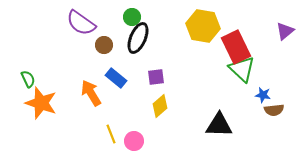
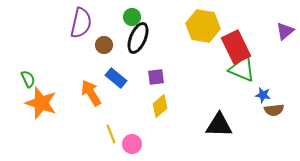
purple semicircle: rotated 112 degrees counterclockwise
green triangle: rotated 20 degrees counterclockwise
pink circle: moved 2 px left, 3 px down
